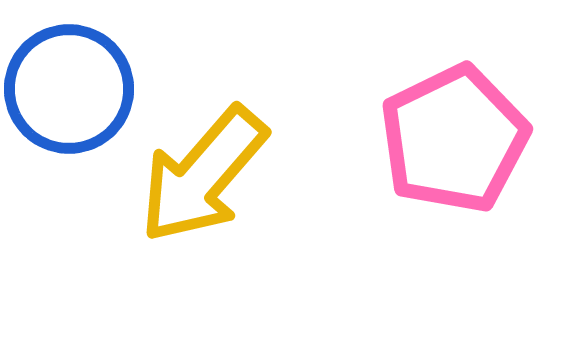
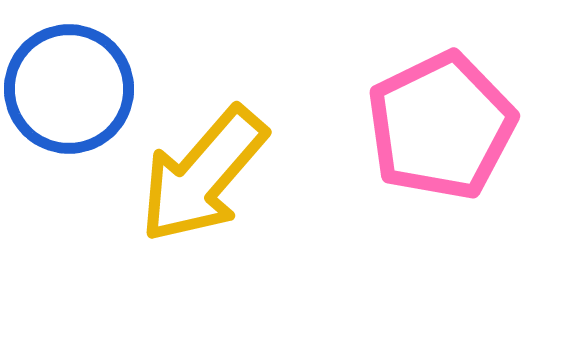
pink pentagon: moved 13 px left, 13 px up
